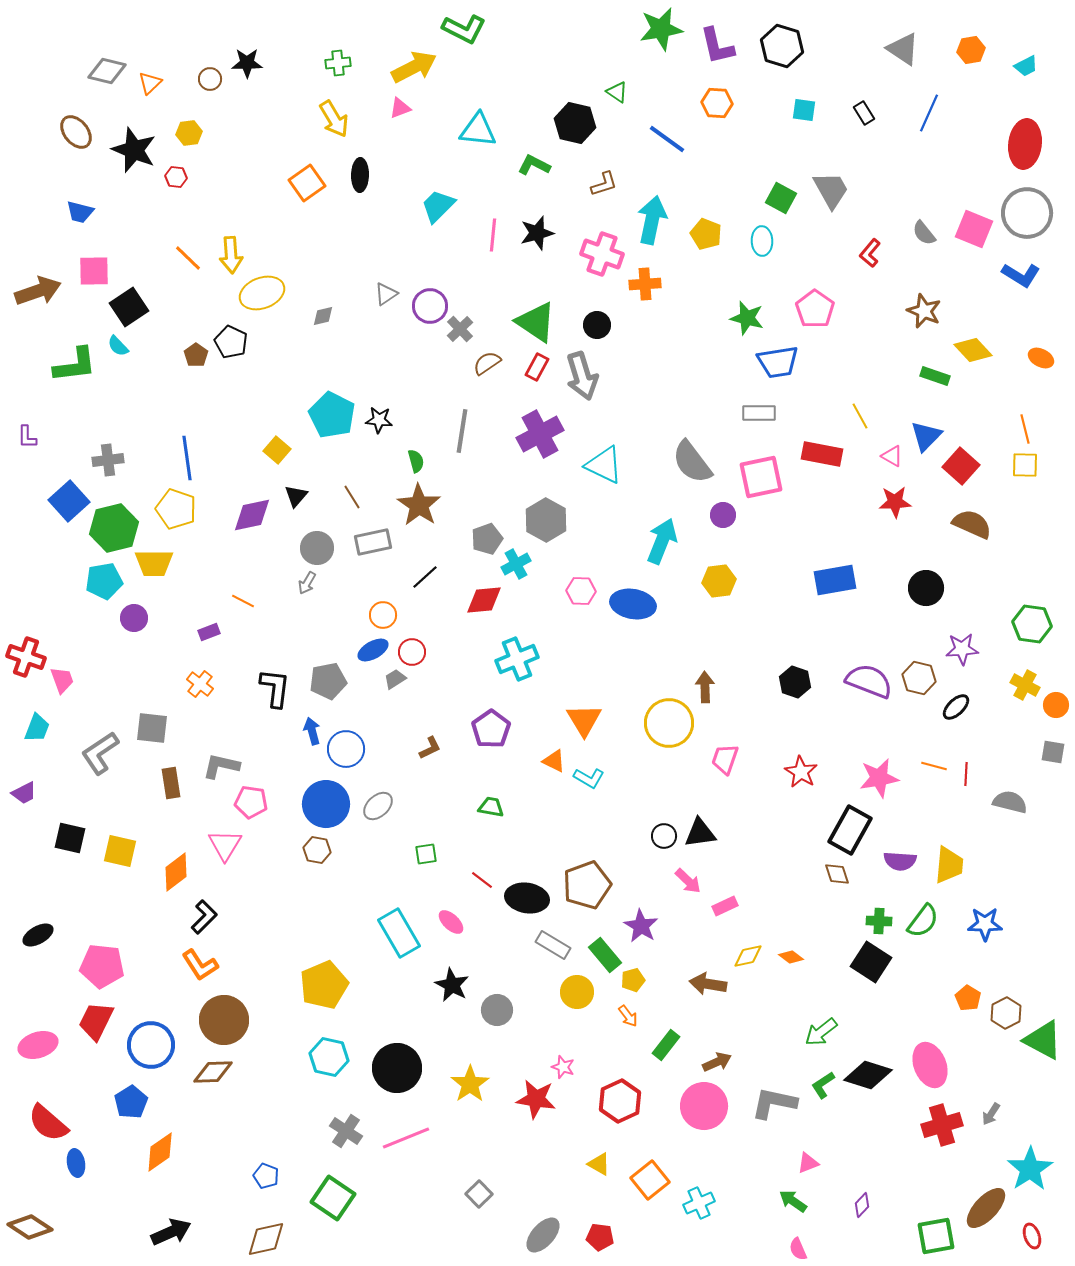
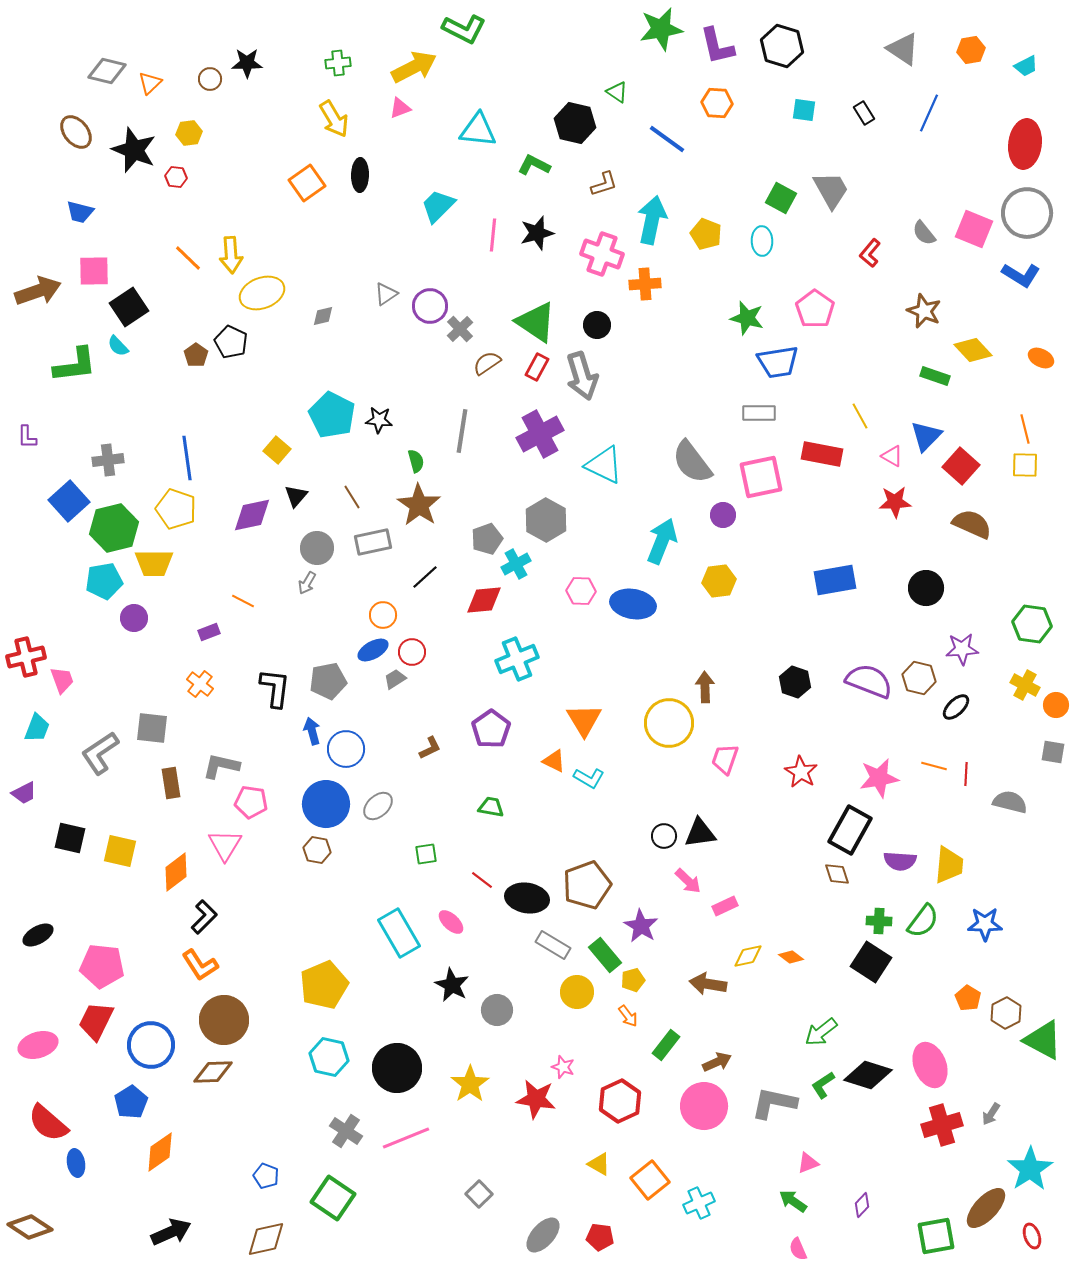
red cross at (26, 657): rotated 33 degrees counterclockwise
